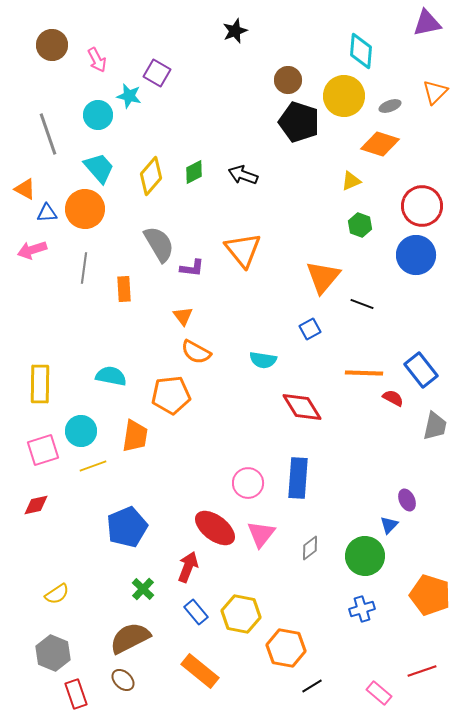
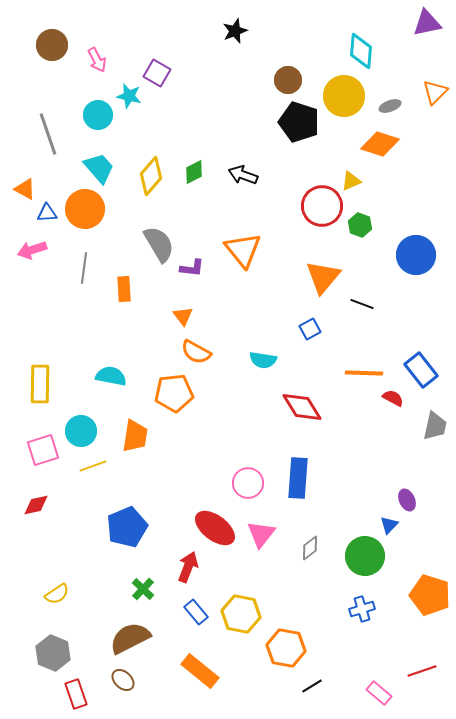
red circle at (422, 206): moved 100 px left
orange pentagon at (171, 395): moved 3 px right, 2 px up
